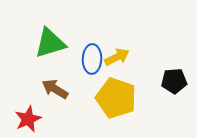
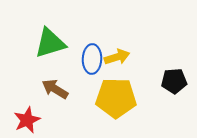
yellow arrow: rotated 10 degrees clockwise
yellow pentagon: rotated 18 degrees counterclockwise
red star: moved 1 px left, 1 px down
